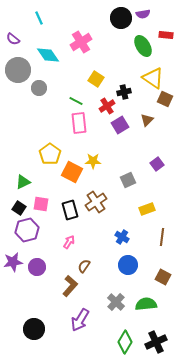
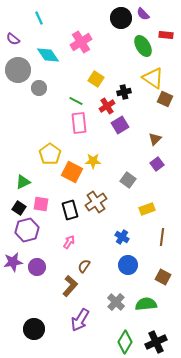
purple semicircle at (143, 14): rotated 56 degrees clockwise
brown triangle at (147, 120): moved 8 px right, 19 px down
gray square at (128, 180): rotated 28 degrees counterclockwise
